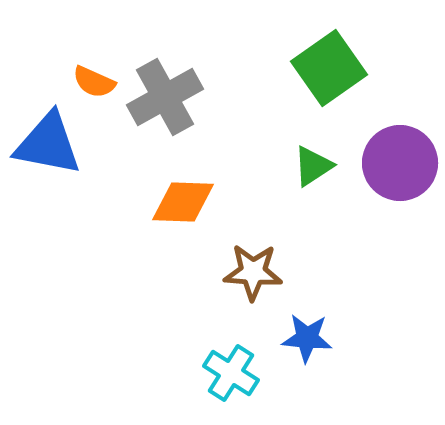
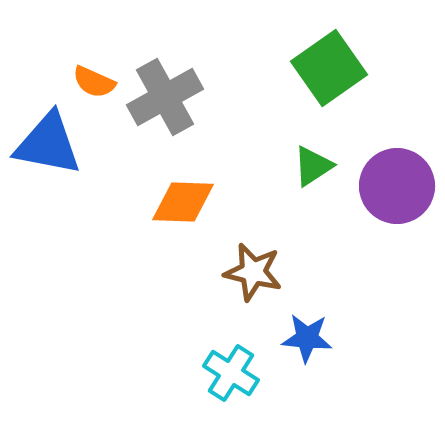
purple circle: moved 3 px left, 23 px down
brown star: rotated 10 degrees clockwise
